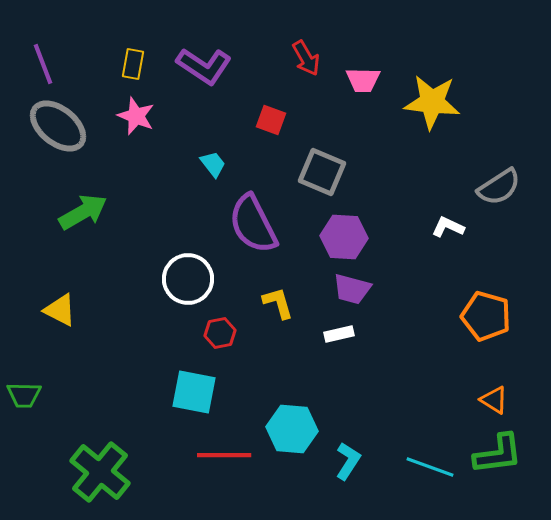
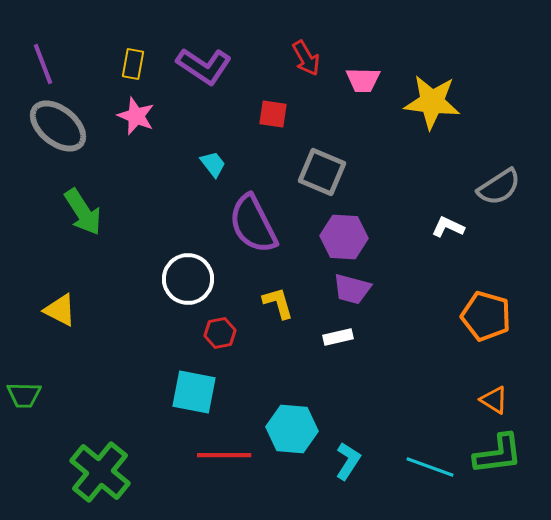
red square: moved 2 px right, 6 px up; rotated 12 degrees counterclockwise
green arrow: rotated 87 degrees clockwise
white rectangle: moved 1 px left, 3 px down
